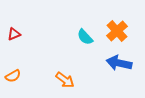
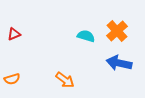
cyan semicircle: moved 1 px right, 1 px up; rotated 150 degrees clockwise
orange semicircle: moved 1 px left, 3 px down; rotated 14 degrees clockwise
